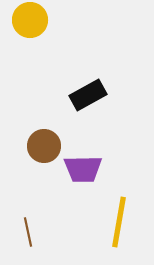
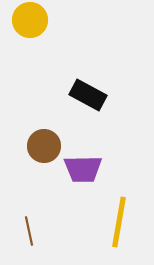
black rectangle: rotated 57 degrees clockwise
brown line: moved 1 px right, 1 px up
